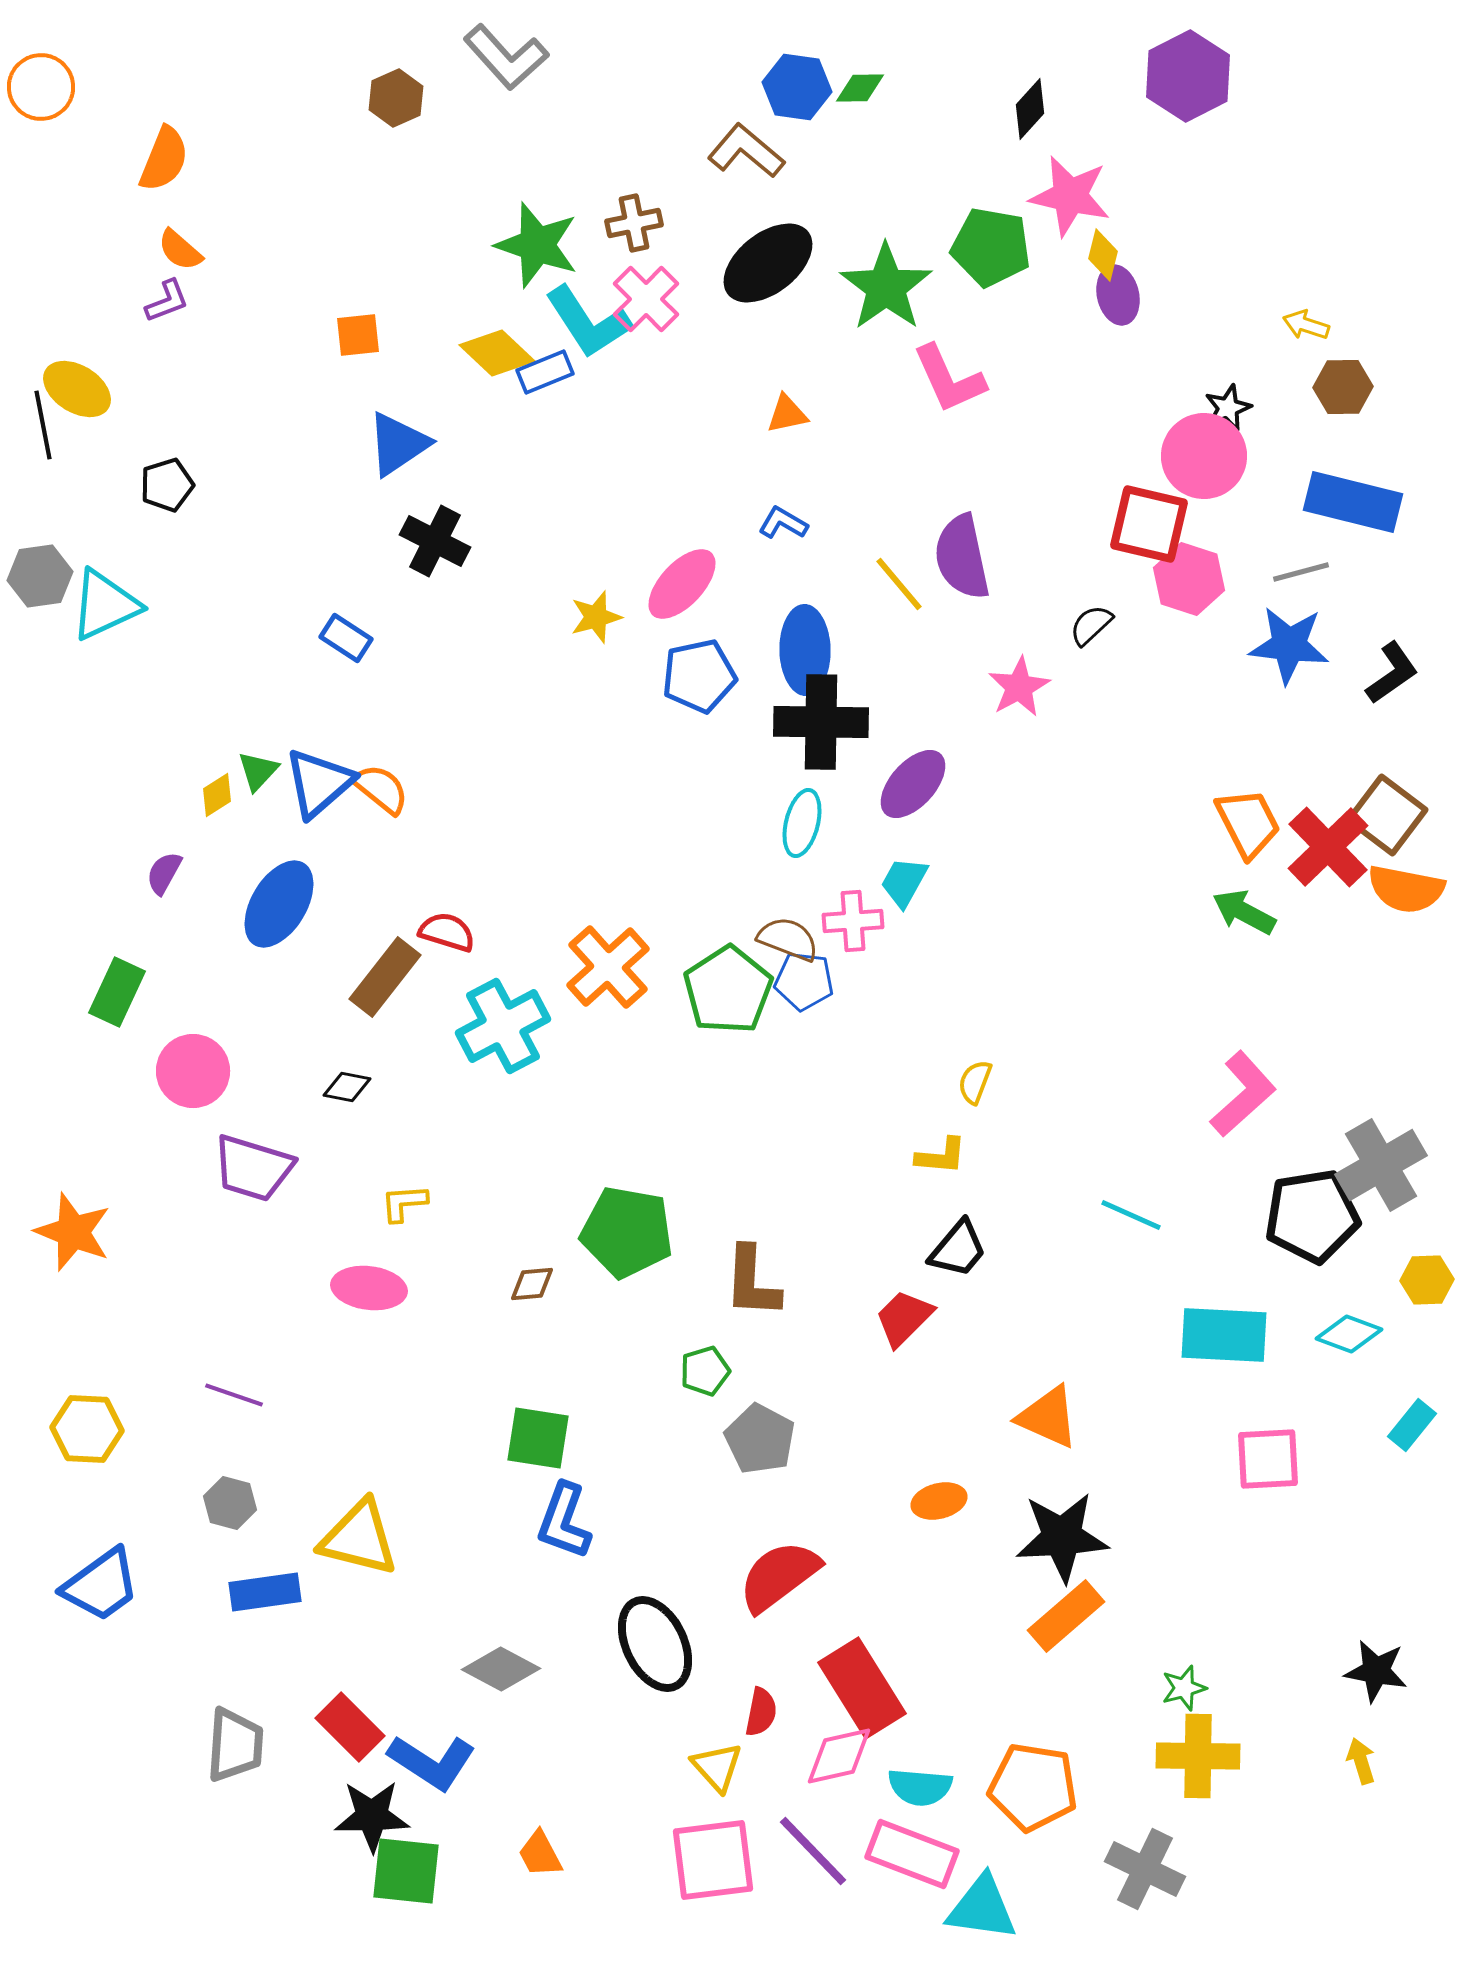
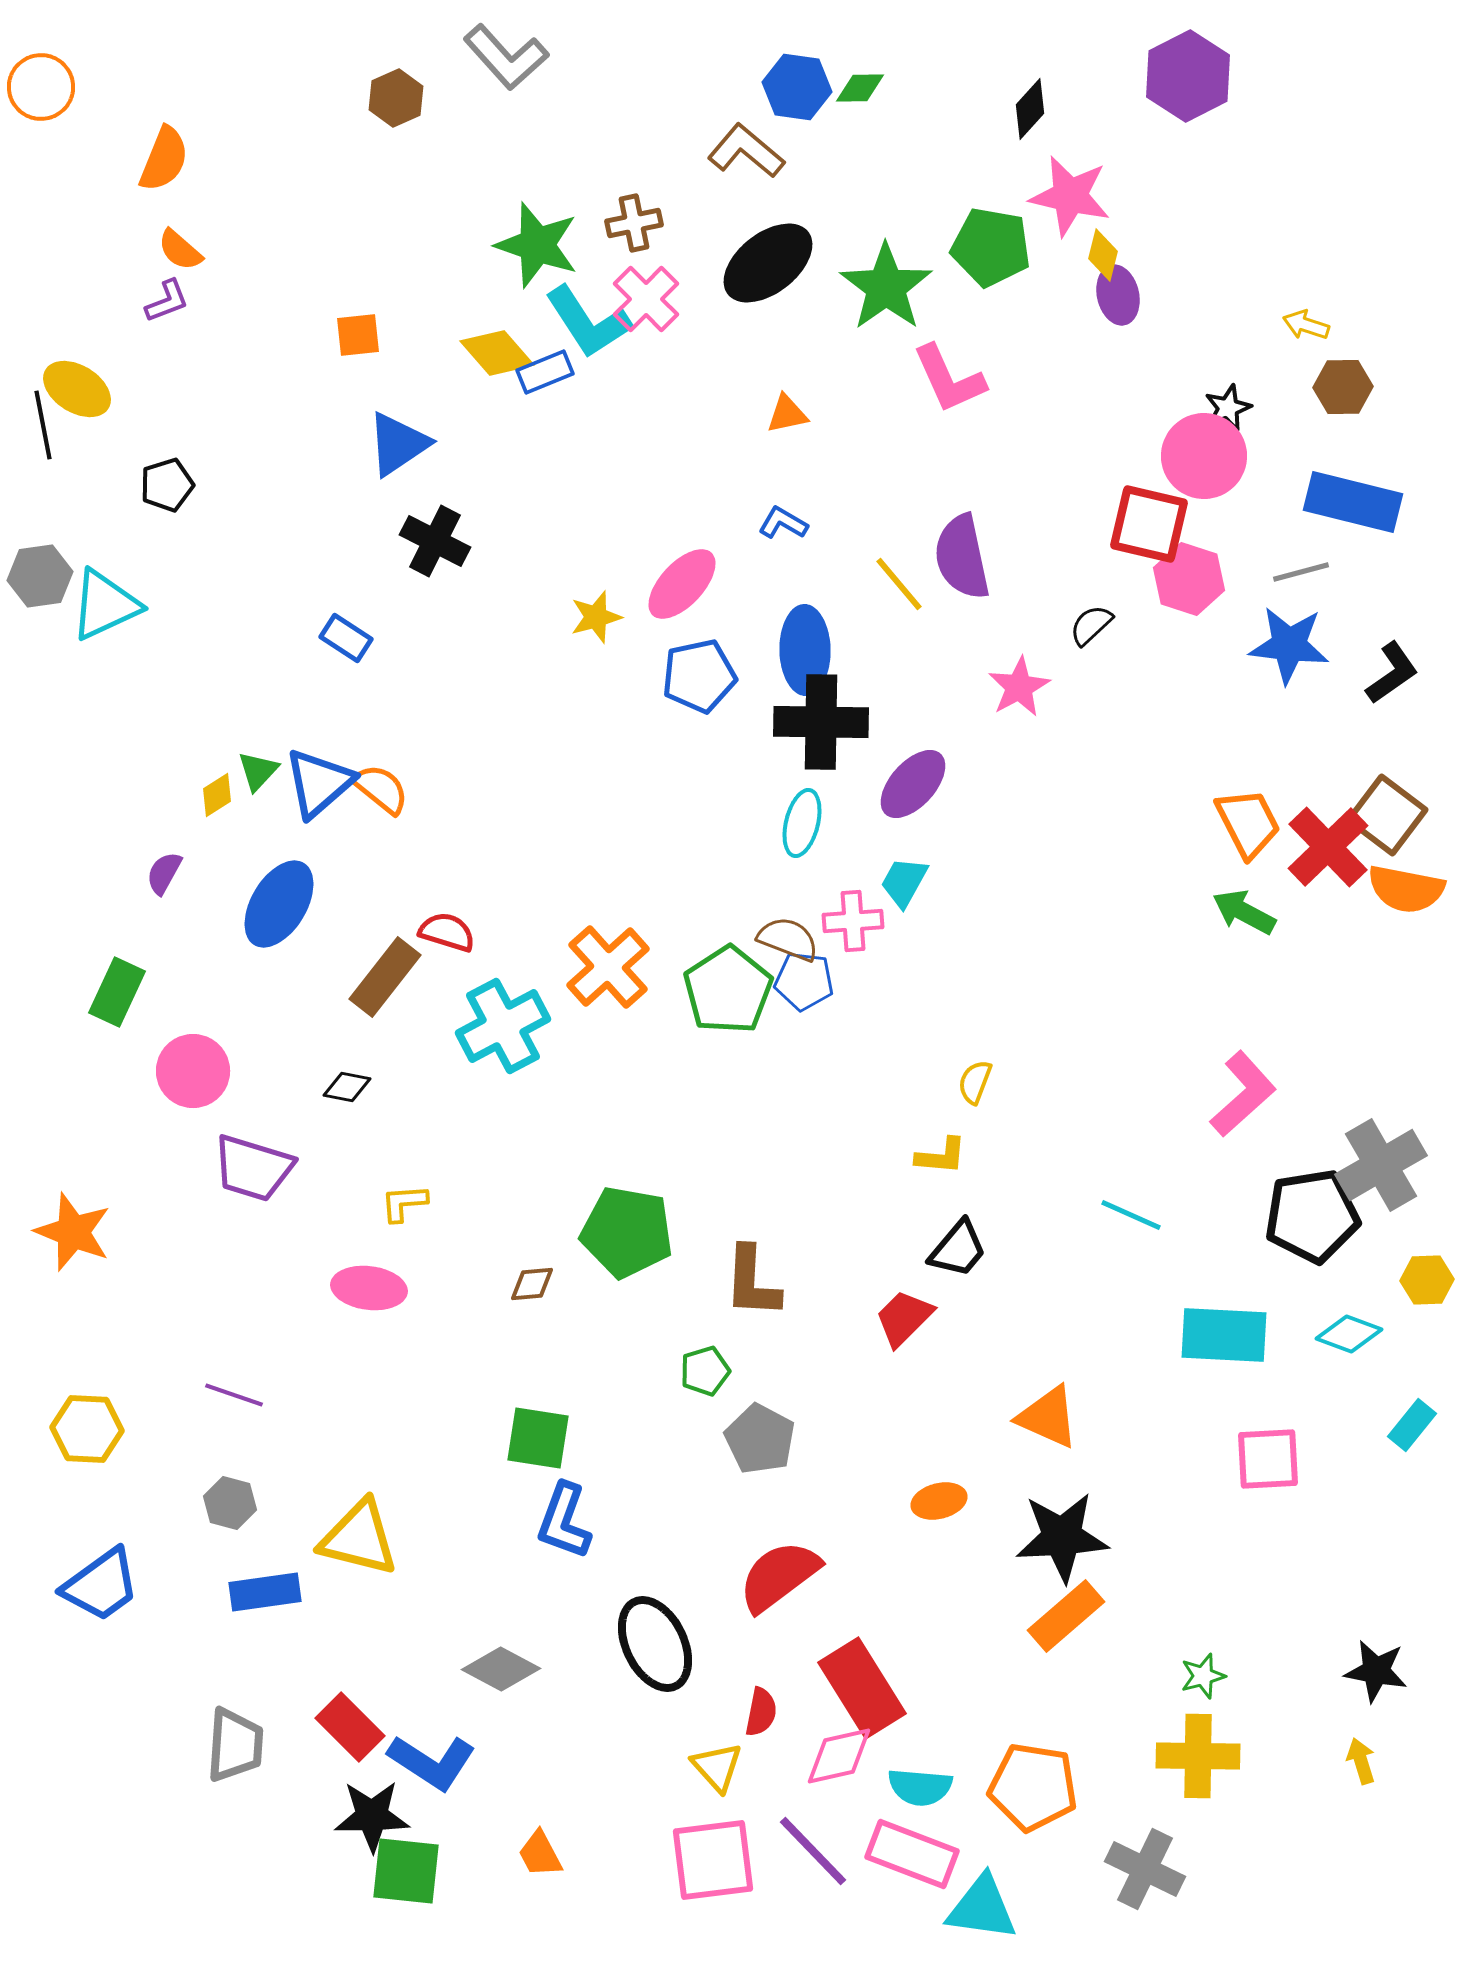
yellow diamond at (497, 353): rotated 6 degrees clockwise
green star at (1184, 1688): moved 19 px right, 12 px up
